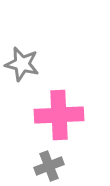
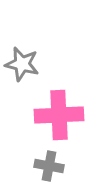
gray cross: rotated 32 degrees clockwise
